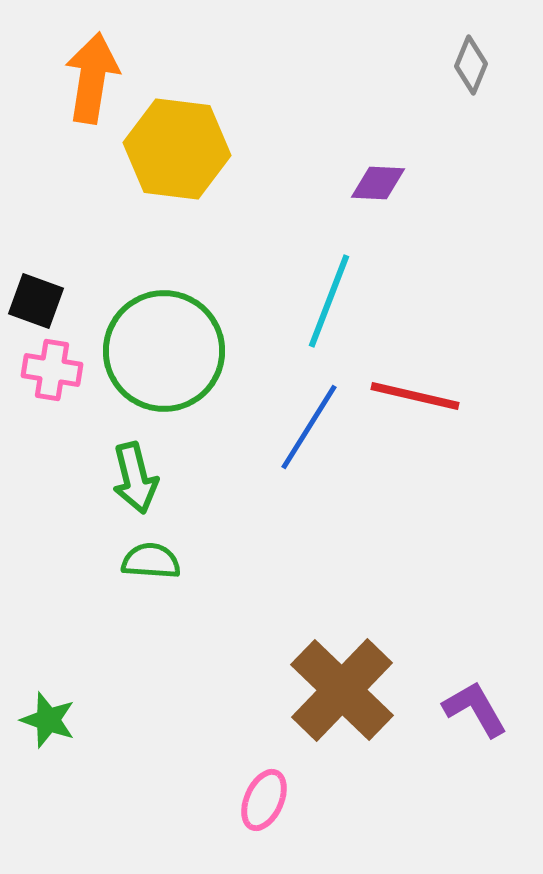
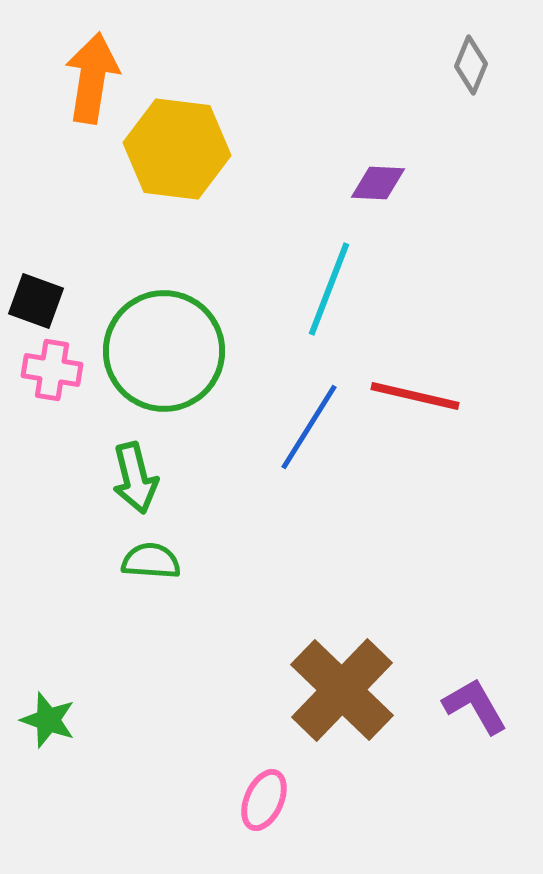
cyan line: moved 12 px up
purple L-shape: moved 3 px up
